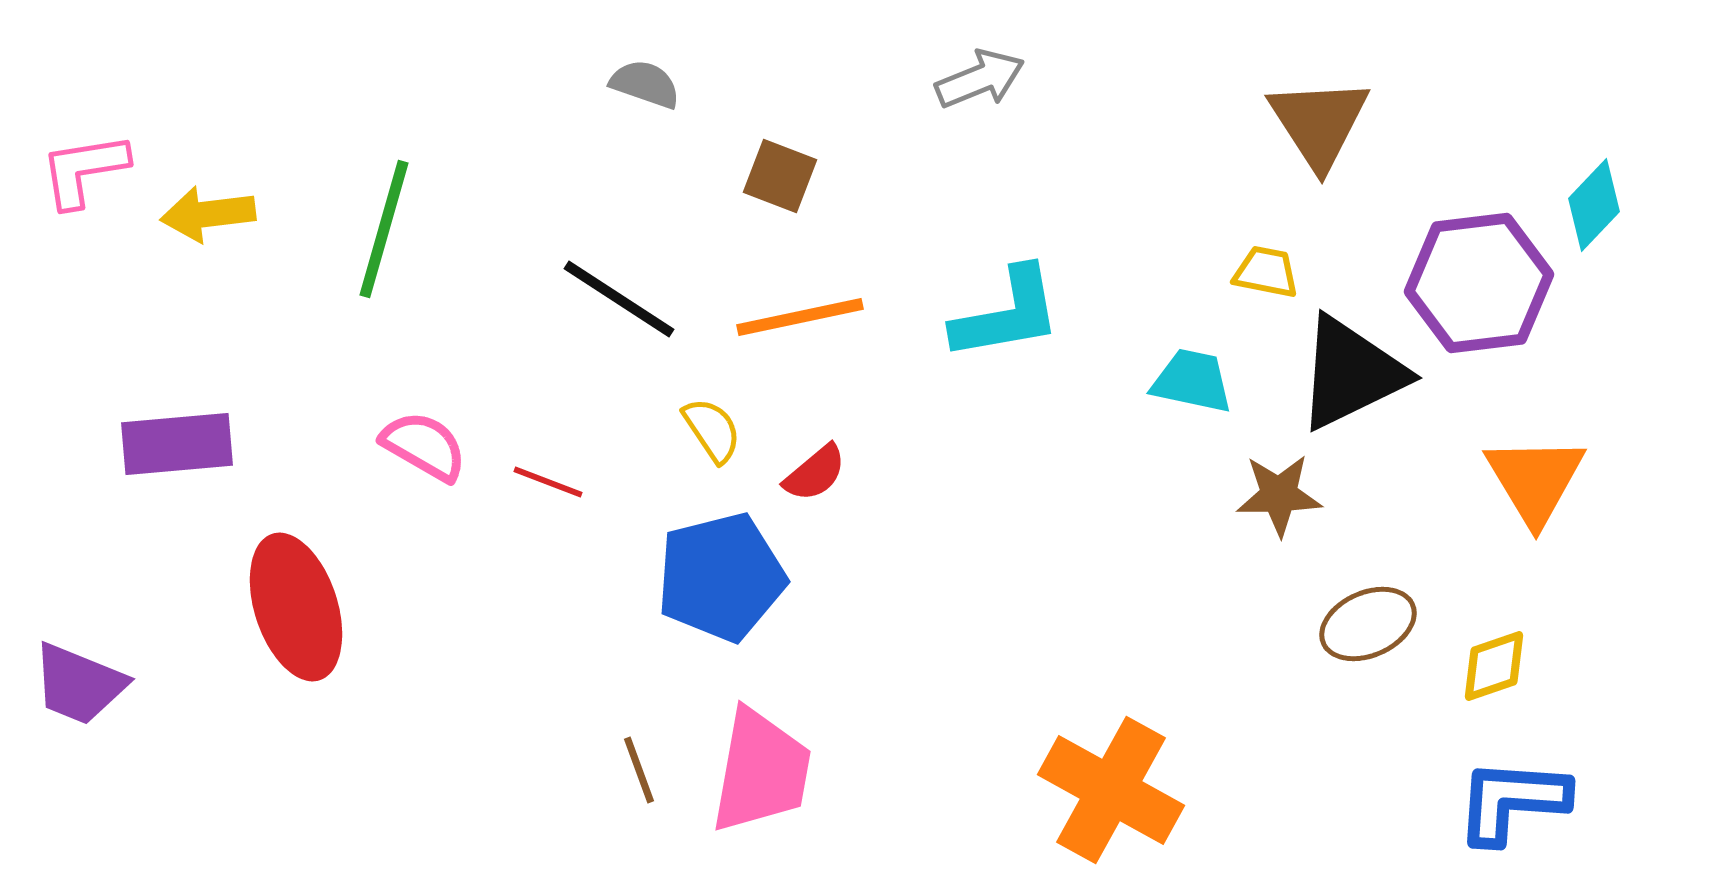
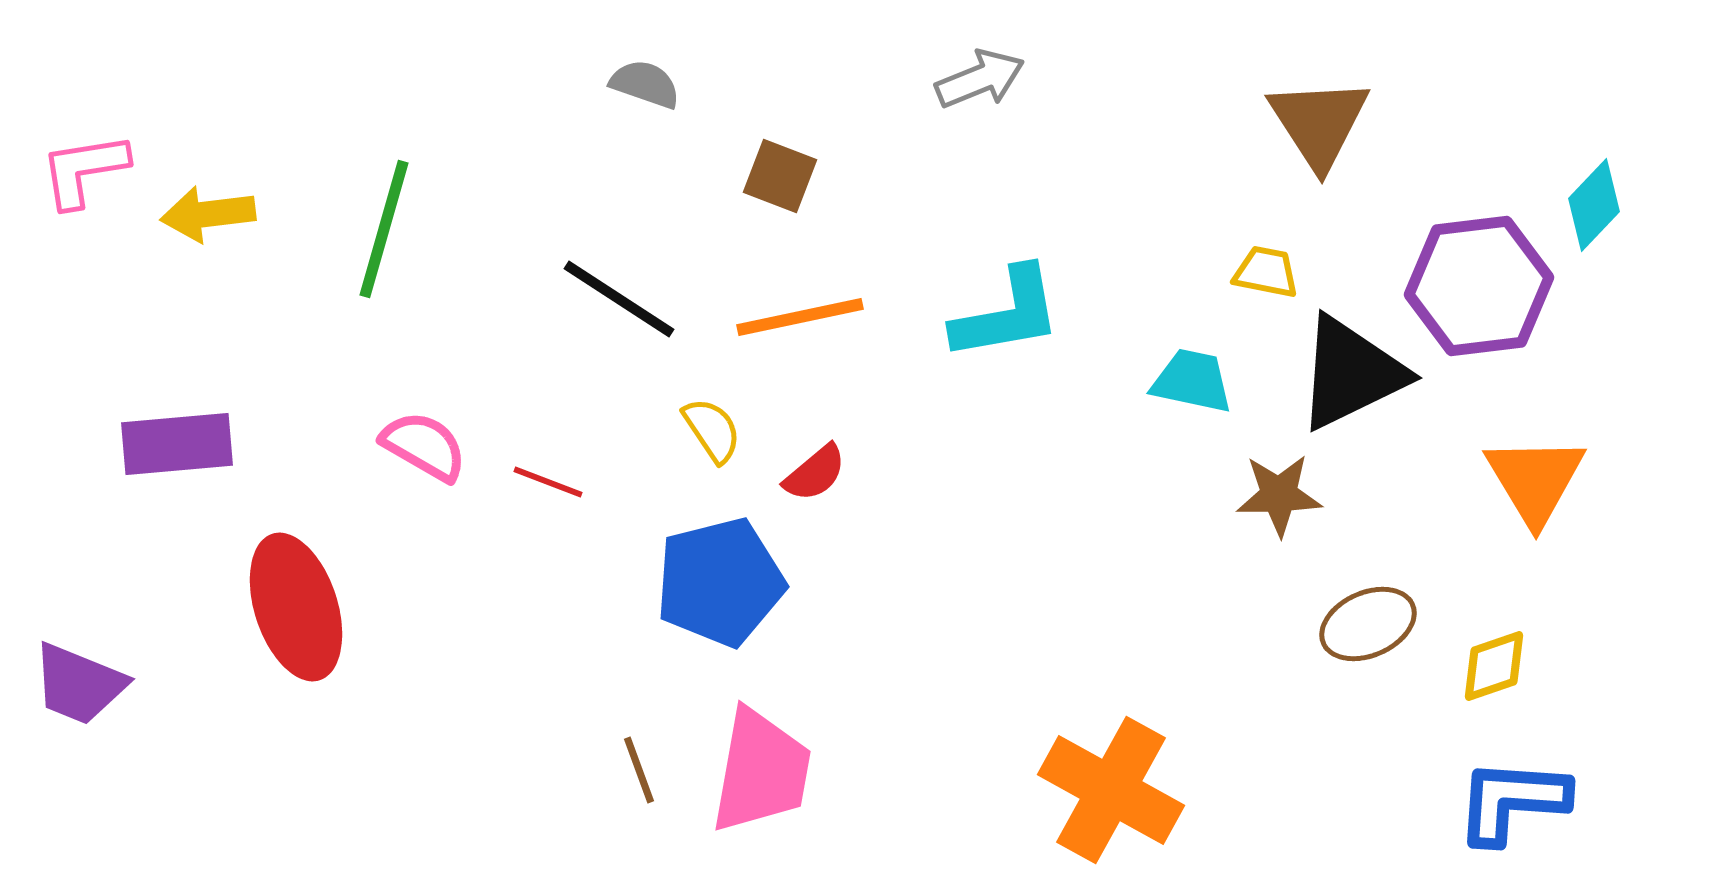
purple hexagon: moved 3 px down
blue pentagon: moved 1 px left, 5 px down
